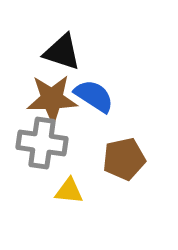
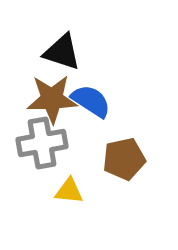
blue semicircle: moved 3 px left, 5 px down
gray cross: rotated 18 degrees counterclockwise
